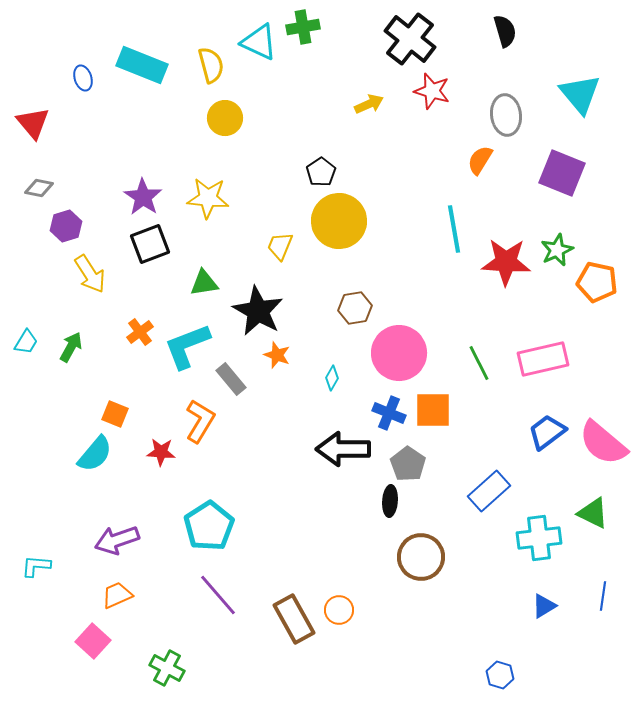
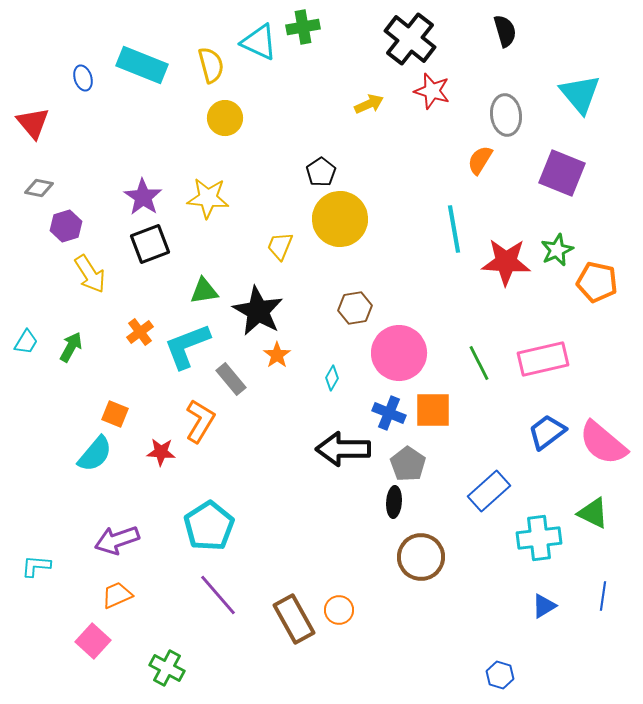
yellow circle at (339, 221): moved 1 px right, 2 px up
green triangle at (204, 283): moved 8 px down
orange star at (277, 355): rotated 16 degrees clockwise
black ellipse at (390, 501): moved 4 px right, 1 px down
